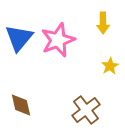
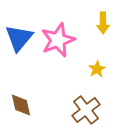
yellow star: moved 13 px left, 3 px down
